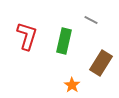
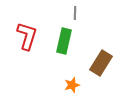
gray line: moved 16 px left, 7 px up; rotated 64 degrees clockwise
orange star: rotated 21 degrees clockwise
